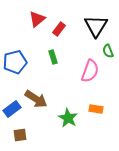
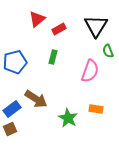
red rectangle: rotated 24 degrees clockwise
green rectangle: rotated 32 degrees clockwise
brown square: moved 10 px left, 6 px up; rotated 16 degrees counterclockwise
